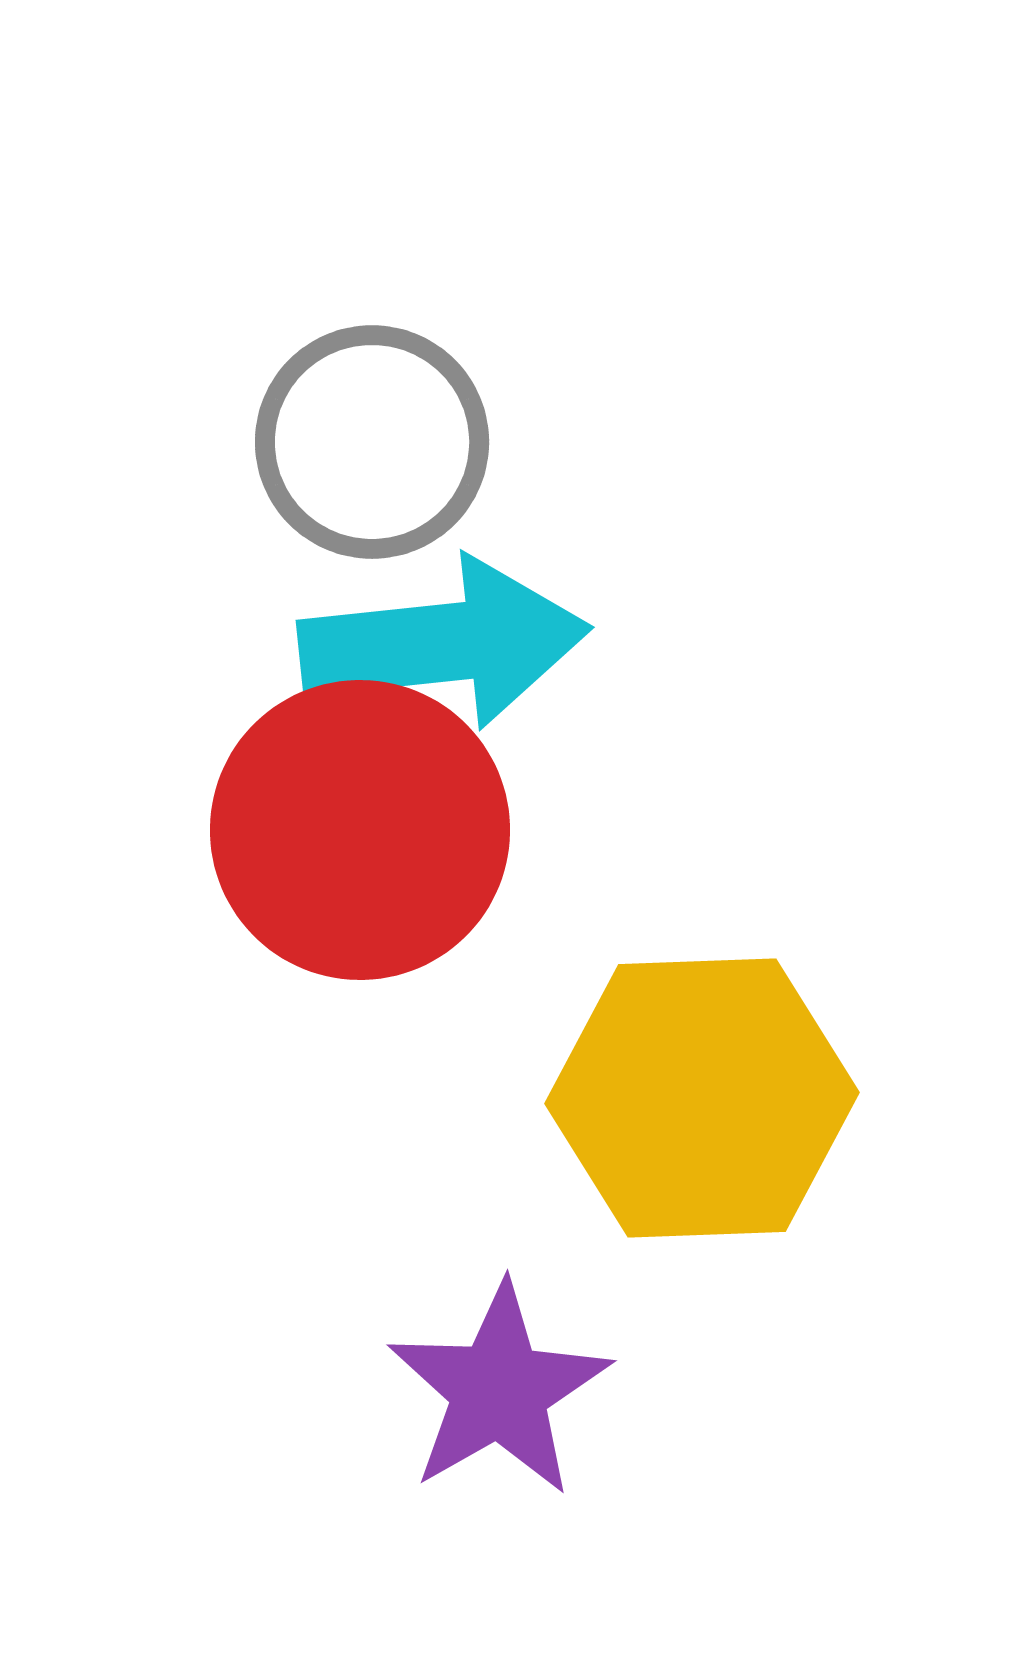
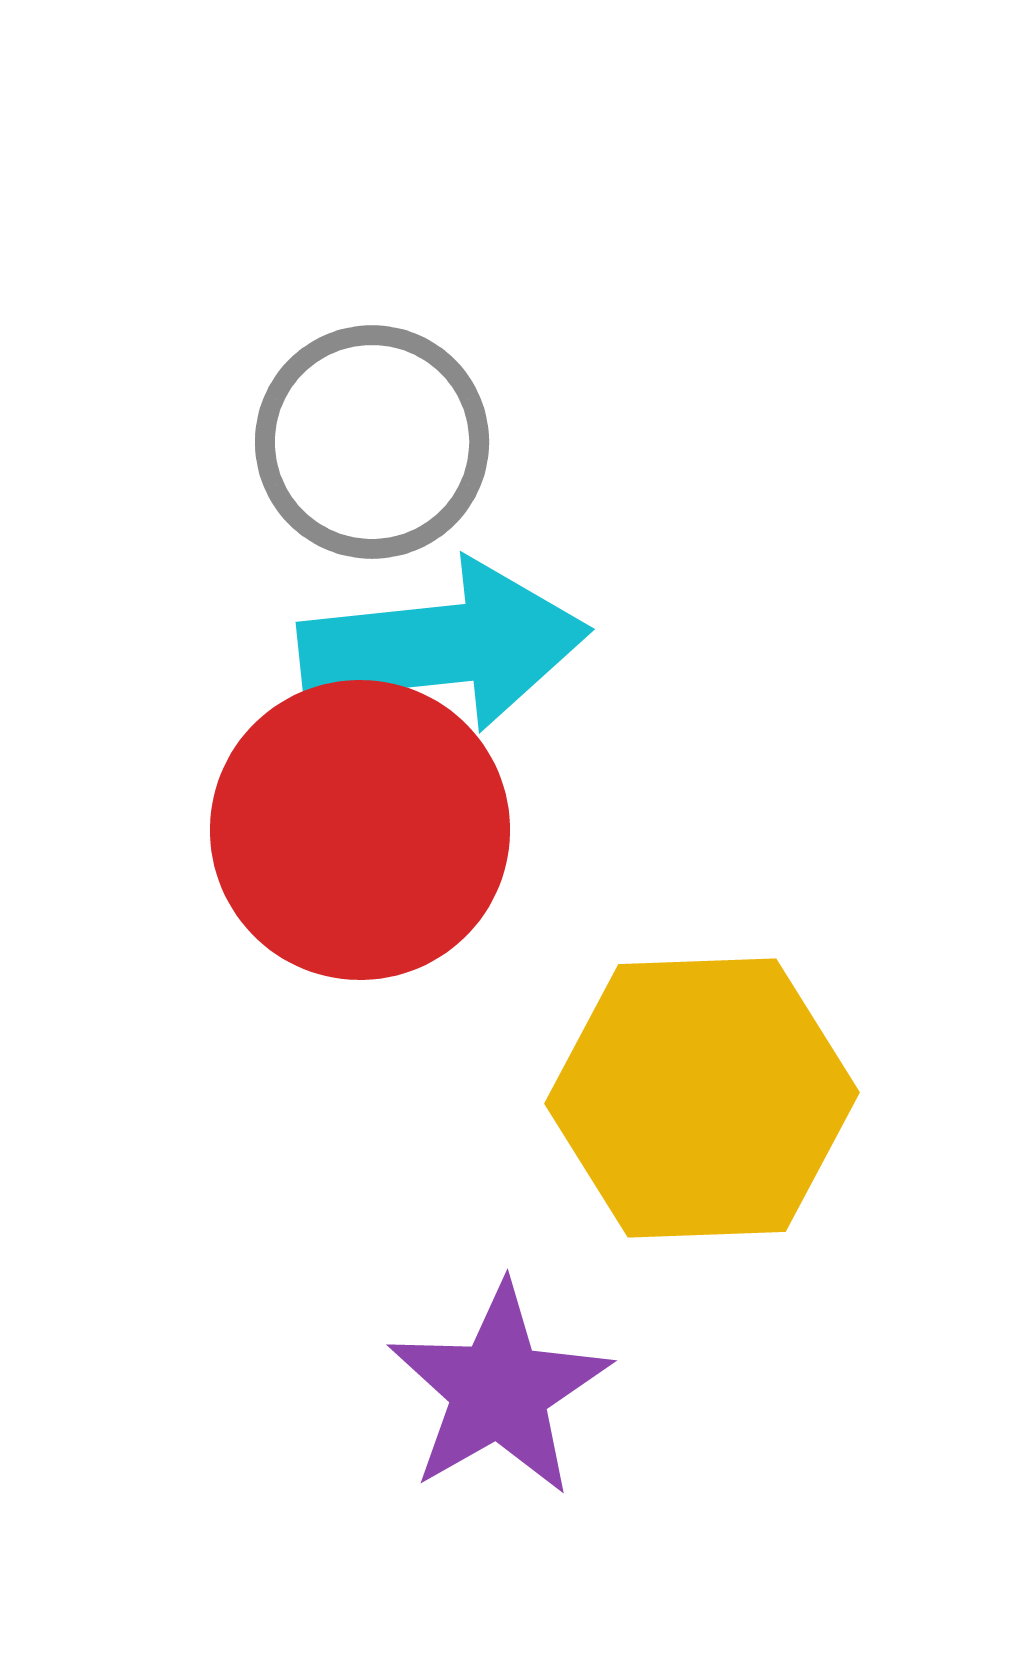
cyan arrow: moved 2 px down
